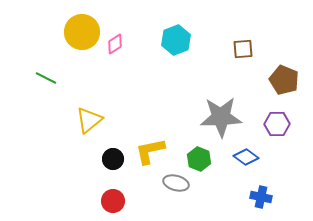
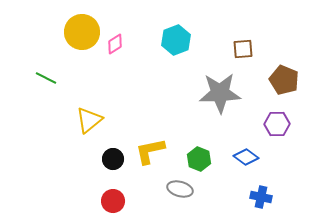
gray star: moved 1 px left, 24 px up
gray ellipse: moved 4 px right, 6 px down
